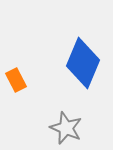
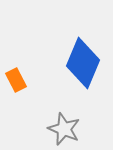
gray star: moved 2 px left, 1 px down
